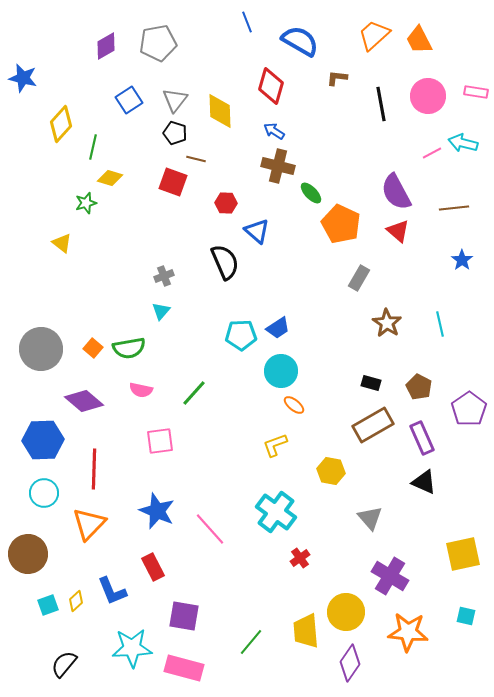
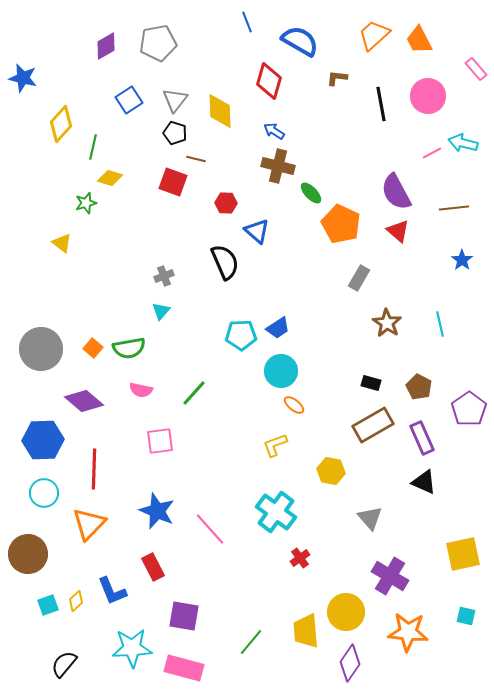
red diamond at (271, 86): moved 2 px left, 5 px up
pink rectangle at (476, 92): moved 23 px up; rotated 40 degrees clockwise
